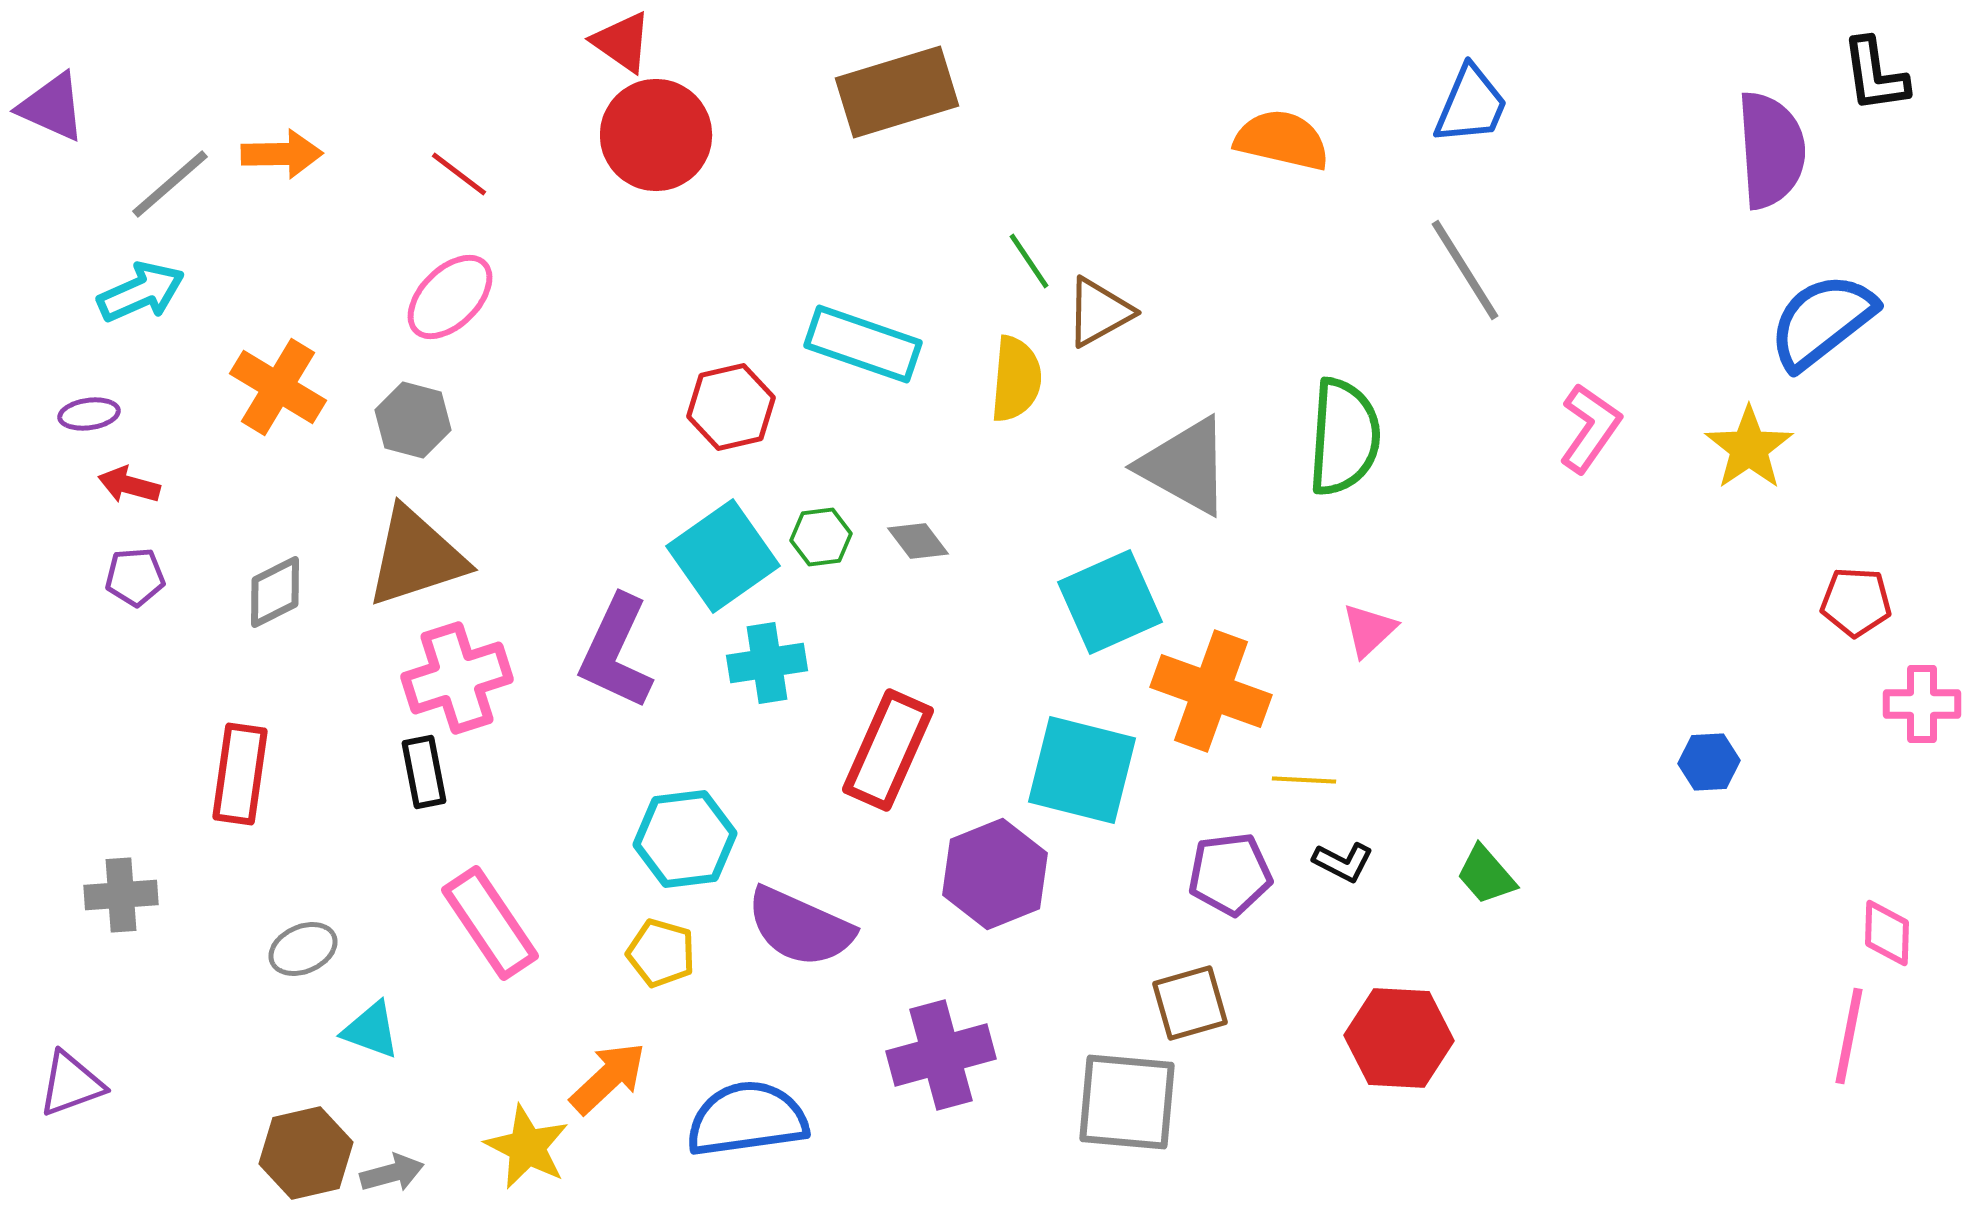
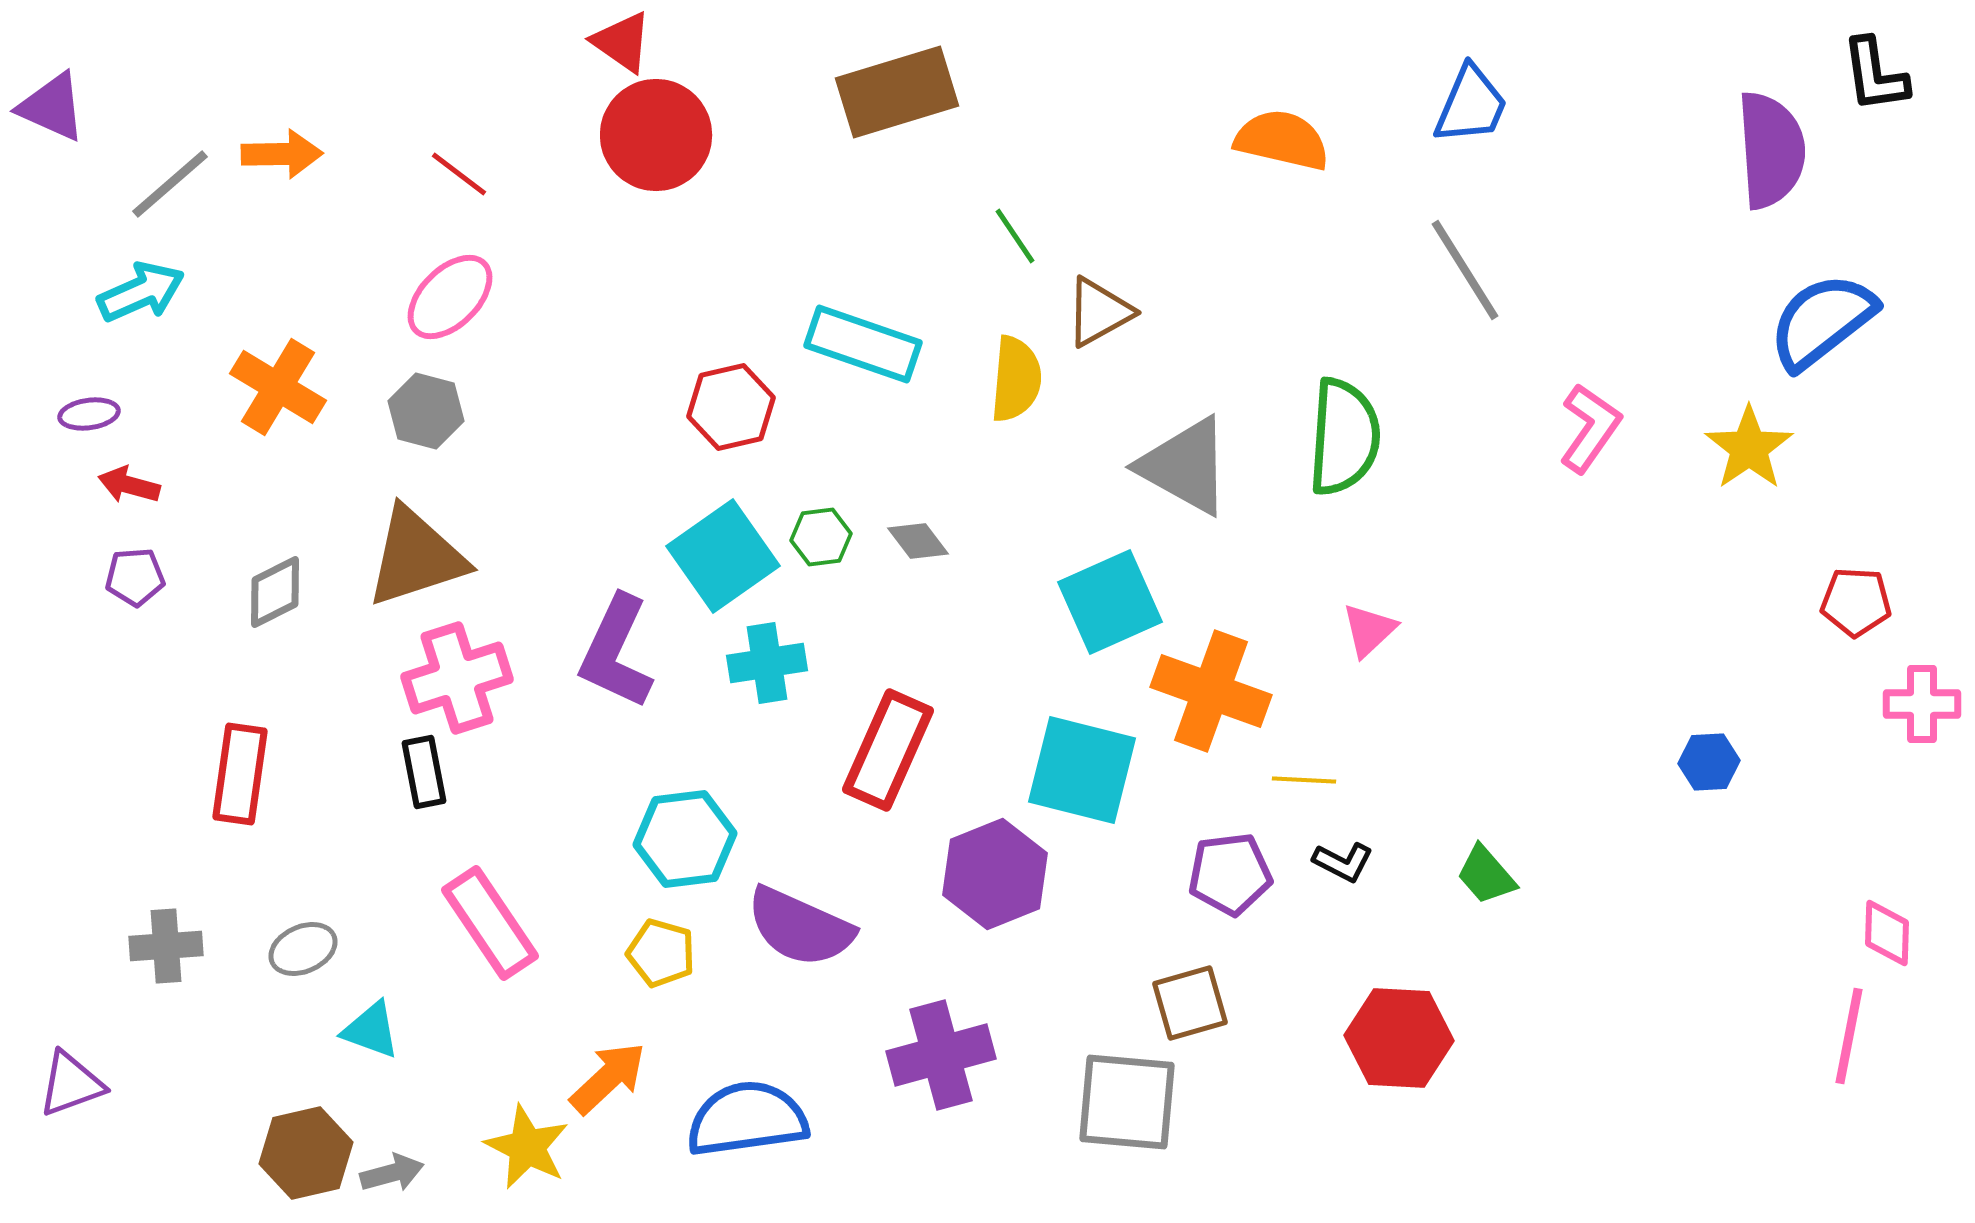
green line at (1029, 261): moved 14 px left, 25 px up
gray hexagon at (413, 420): moved 13 px right, 9 px up
gray cross at (121, 895): moved 45 px right, 51 px down
